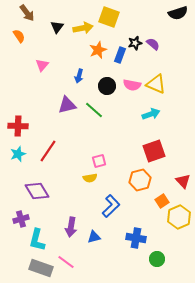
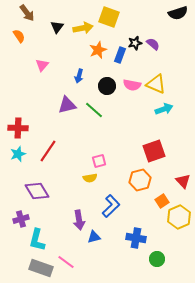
cyan arrow: moved 13 px right, 5 px up
red cross: moved 2 px down
purple arrow: moved 8 px right, 7 px up; rotated 18 degrees counterclockwise
